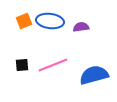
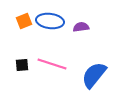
pink line: moved 1 px left, 1 px up; rotated 40 degrees clockwise
blue semicircle: rotated 36 degrees counterclockwise
